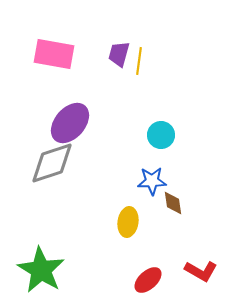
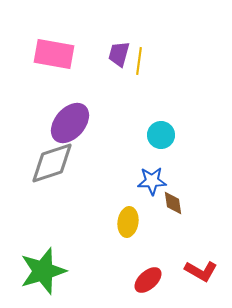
green star: moved 2 px right, 1 px down; rotated 24 degrees clockwise
